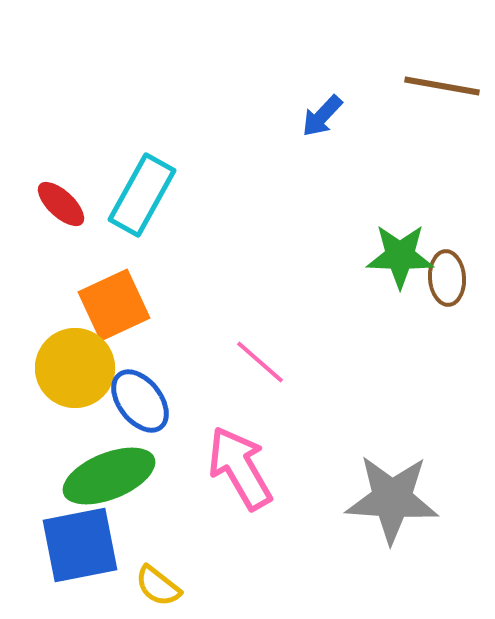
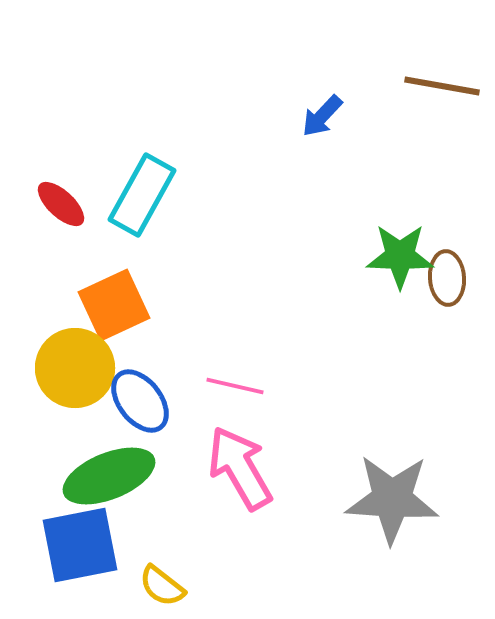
pink line: moved 25 px left, 24 px down; rotated 28 degrees counterclockwise
yellow semicircle: moved 4 px right
